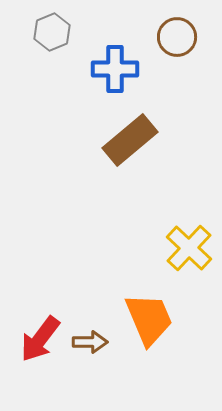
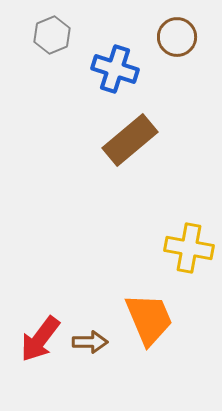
gray hexagon: moved 3 px down
blue cross: rotated 18 degrees clockwise
yellow cross: rotated 33 degrees counterclockwise
